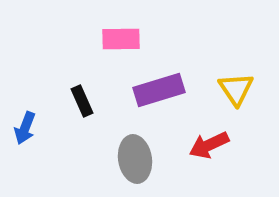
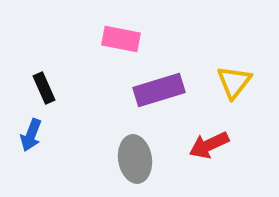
pink rectangle: rotated 12 degrees clockwise
yellow triangle: moved 2 px left, 7 px up; rotated 12 degrees clockwise
black rectangle: moved 38 px left, 13 px up
blue arrow: moved 6 px right, 7 px down
